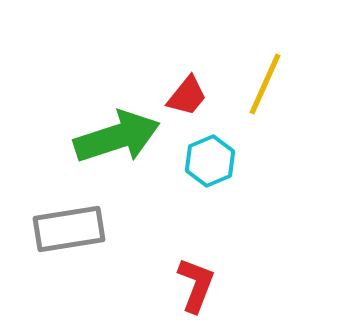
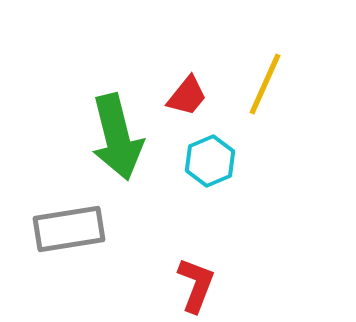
green arrow: rotated 94 degrees clockwise
